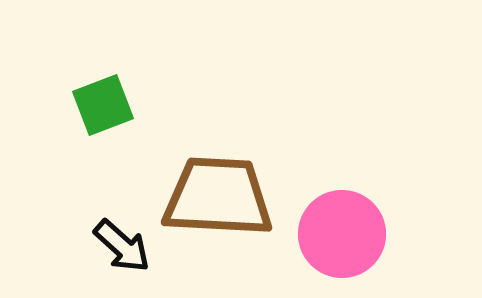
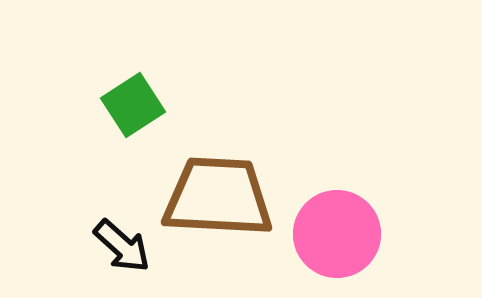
green square: moved 30 px right; rotated 12 degrees counterclockwise
pink circle: moved 5 px left
